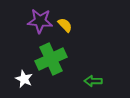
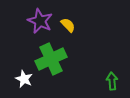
purple star: rotated 20 degrees clockwise
yellow semicircle: moved 3 px right
green arrow: moved 19 px right; rotated 84 degrees clockwise
